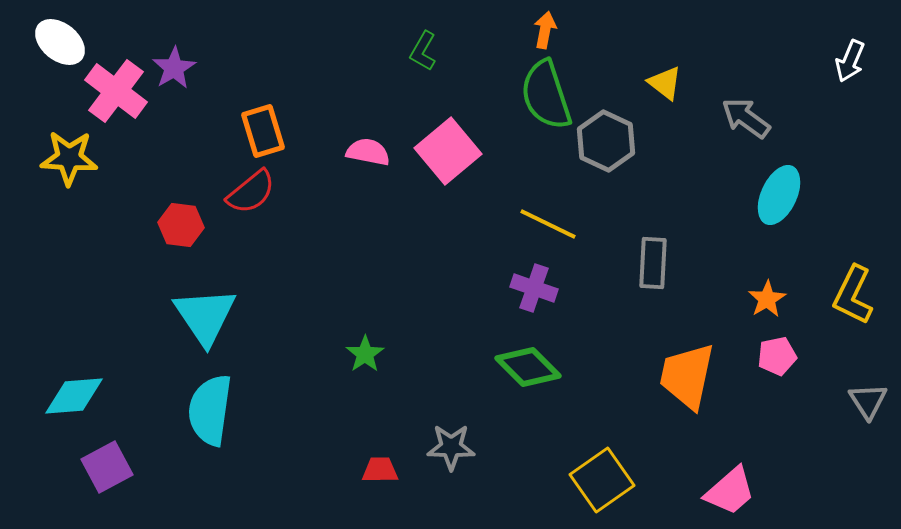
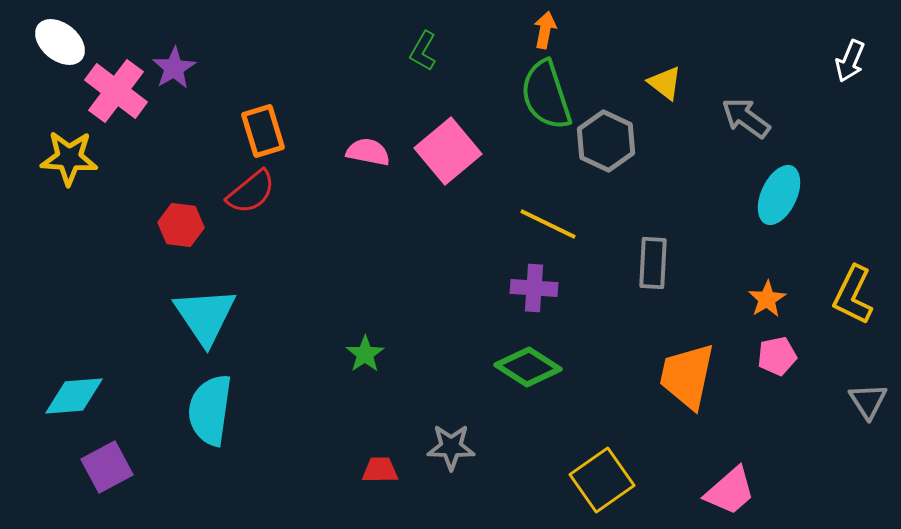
purple cross: rotated 15 degrees counterclockwise
green diamond: rotated 12 degrees counterclockwise
